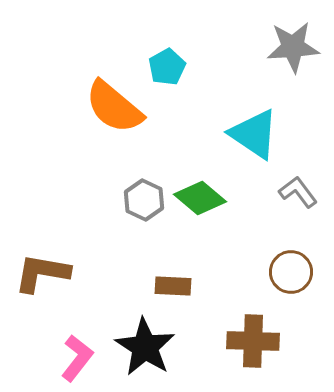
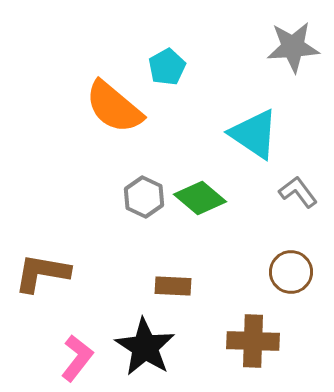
gray hexagon: moved 3 px up
